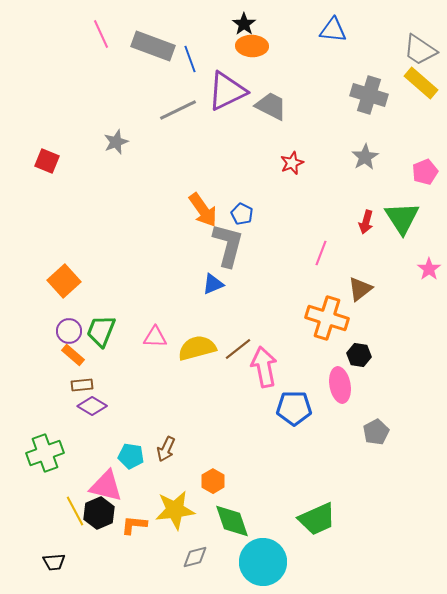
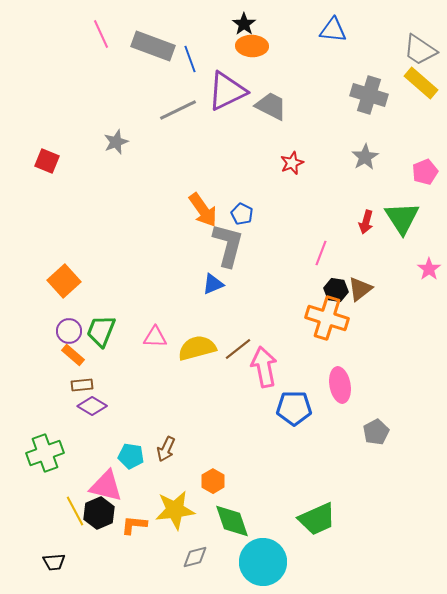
black hexagon at (359, 355): moved 23 px left, 65 px up
